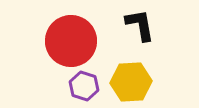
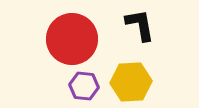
red circle: moved 1 px right, 2 px up
purple hexagon: rotated 12 degrees counterclockwise
